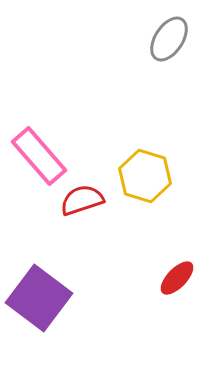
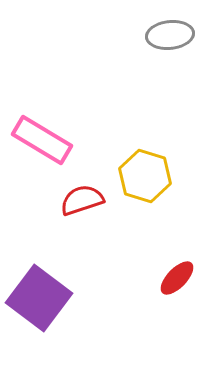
gray ellipse: moved 1 px right, 4 px up; rotated 51 degrees clockwise
pink rectangle: moved 3 px right, 16 px up; rotated 18 degrees counterclockwise
